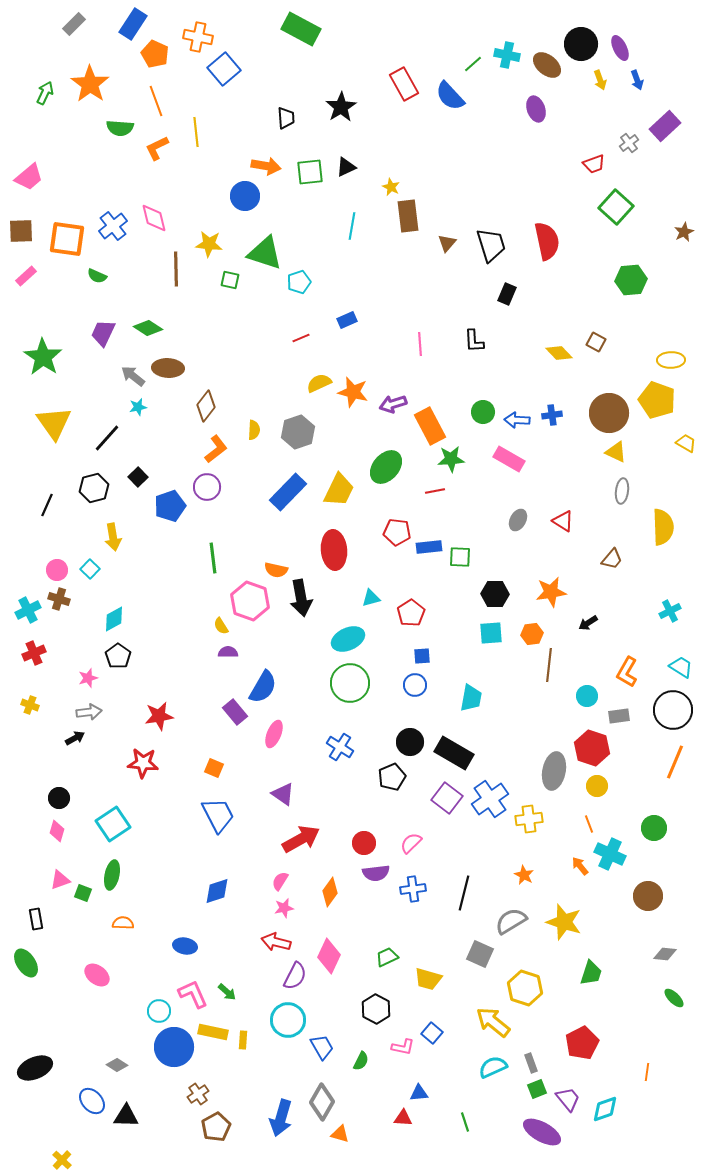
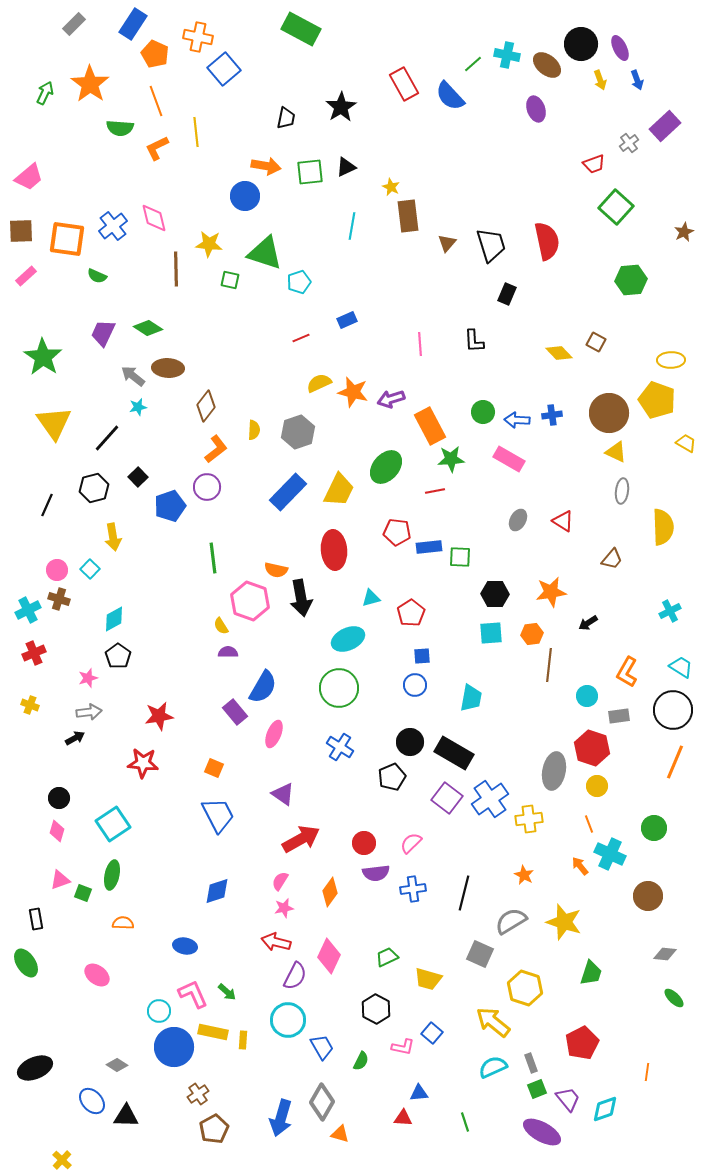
black trapezoid at (286, 118): rotated 15 degrees clockwise
purple arrow at (393, 404): moved 2 px left, 5 px up
green circle at (350, 683): moved 11 px left, 5 px down
brown pentagon at (216, 1127): moved 2 px left, 2 px down
